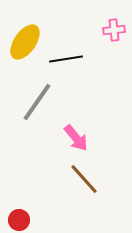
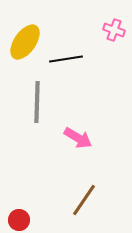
pink cross: rotated 25 degrees clockwise
gray line: rotated 33 degrees counterclockwise
pink arrow: moved 2 px right; rotated 20 degrees counterclockwise
brown line: moved 21 px down; rotated 76 degrees clockwise
